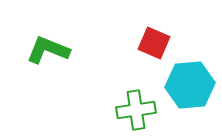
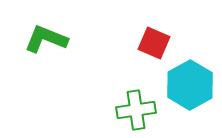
green L-shape: moved 2 px left, 11 px up
cyan hexagon: rotated 24 degrees counterclockwise
